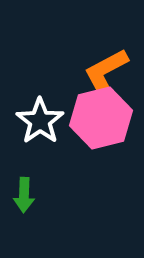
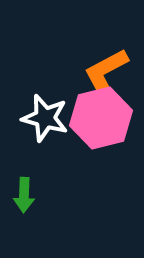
white star: moved 5 px right, 3 px up; rotated 21 degrees counterclockwise
